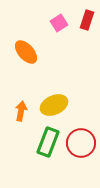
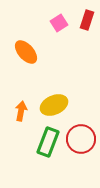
red circle: moved 4 px up
